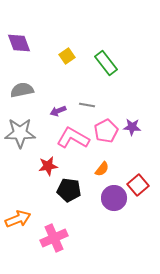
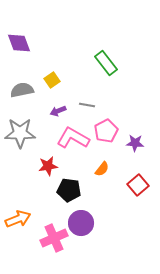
yellow square: moved 15 px left, 24 px down
purple star: moved 3 px right, 16 px down
purple circle: moved 33 px left, 25 px down
